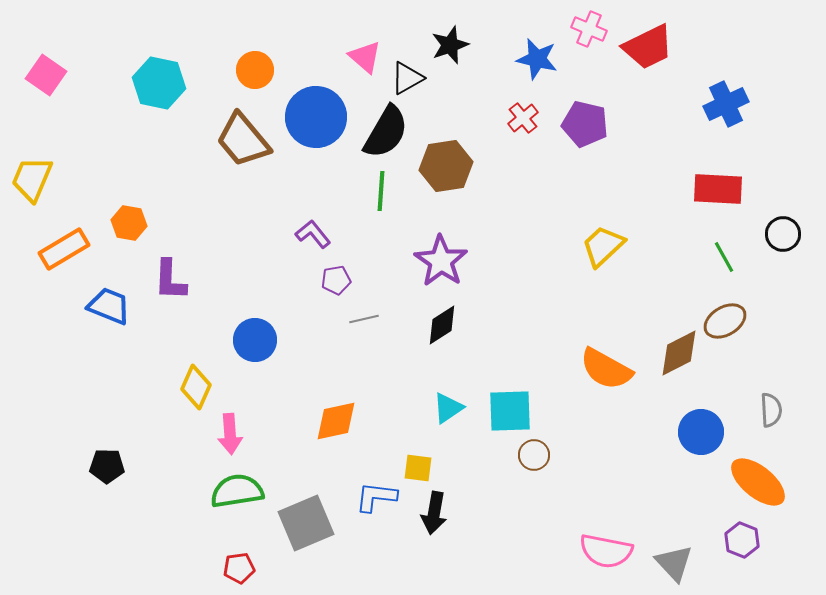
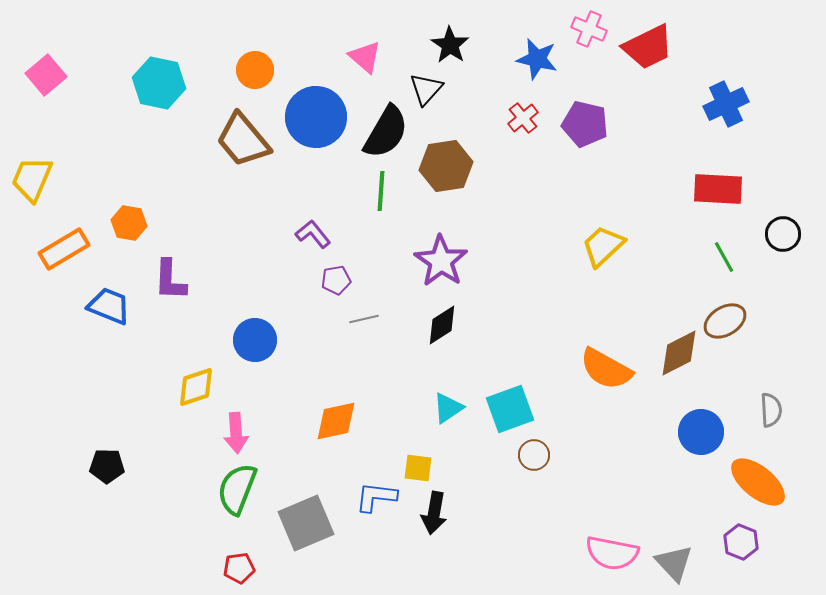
black star at (450, 45): rotated 18 degrees counterclockwise
pink square at (46, 75): rotated 15 degrees clockwise
black triangle at (407, 78): moved 19 px right, 11 px down; rotated 18 degrees counterclockwise
yellow diamond at (196, 387): rotated 48 degrees clockwise
cyan square at (510, 411): moved 2 px up; rotated 18 degrees counterclockwise
pink arrow at (230, 434): moved 6 px right, 1 px up
green semicircle at (237, 491): moved 2 px up; rotated 60 degrees counterclockwise
purple hexagon at (742, 540): moved 1 px left, 2 px down
pink semicircle at (606, 551): moved 6 px right, 2 px down
